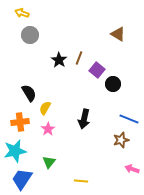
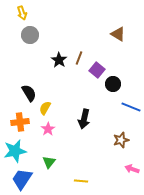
yellow arrow: rotated 128 degrees counterclockwise
blue line: moved 2 px right, 12 px up
